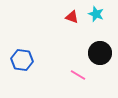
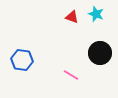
pink line: moved 7 px left
